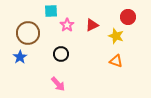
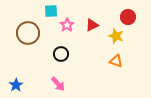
blue star: moved 4 px left, 28 px down
